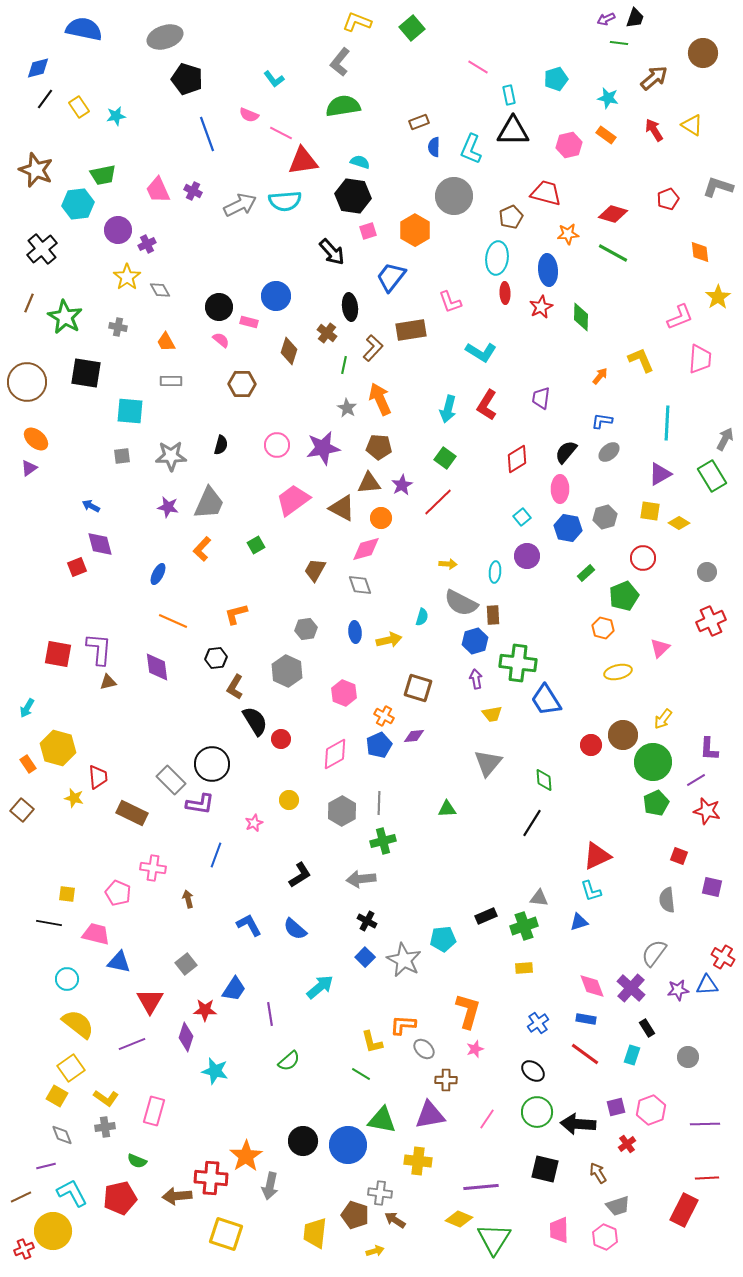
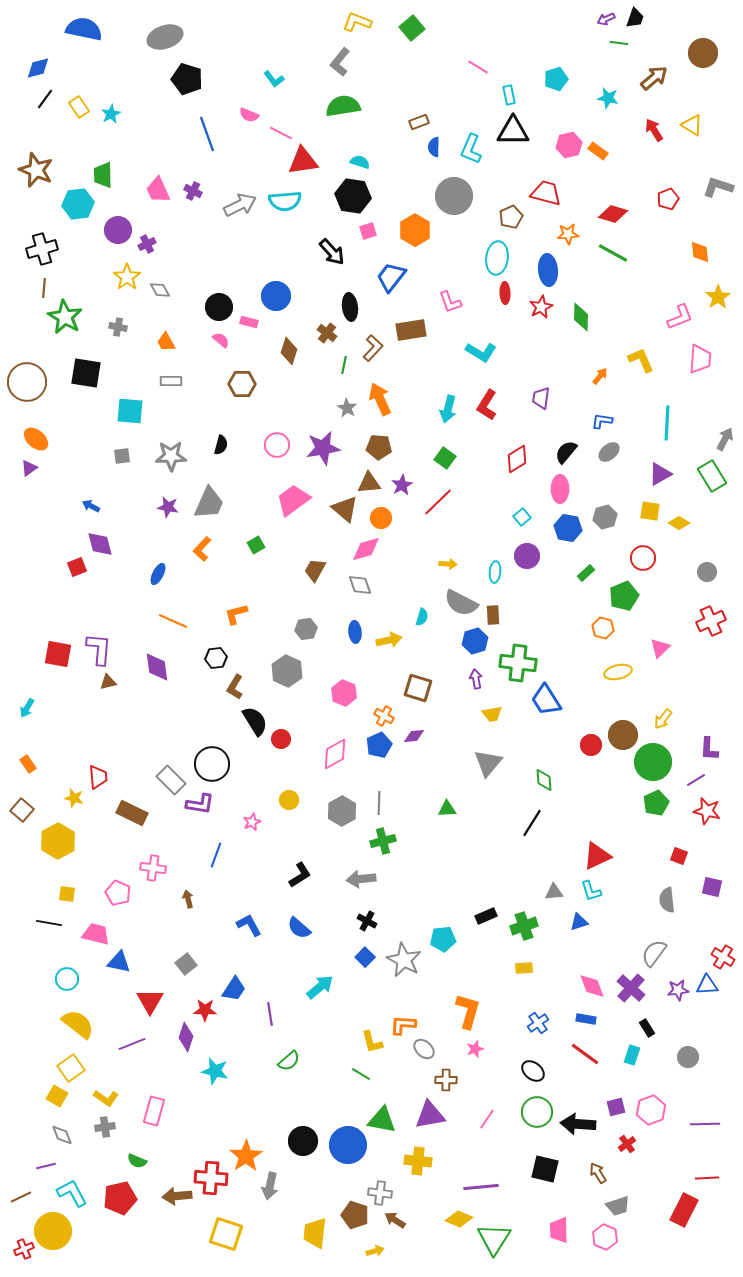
cyan star at (116, 116): moved 5 px left, 2 px up; rotated 18 degrees counterclockwise
orange rectangle at (606, 135): moved 8 px left, 16 px down
green trapezoid at (103, 175): rotated 100 degrees clockwise
black cross at (42, 249): rotated 24 degrees clockwise
brown line at (29, 303): moved 15 px right, 15 px up; rotated 18 degrees counterclockwise
brown triangle at (342, 508): moved 3 px right, 1 px down; rotated 12 degrees clockwise
yellow hexagon at (58, 748): moved 93 px down; rotated 16 degrees clockwise
pink star at (254, 823): moved 2 px left, 1 px up
gray triangle at (539, 898): moved 15 px right, 6 px up; rotated 12 degrees counterclockwise
blue semicircle at (295, 929): moved 4 px right, 1 px up
